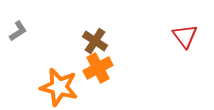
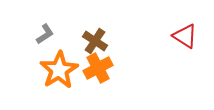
gray L-shape: moved 27 px right, 3 px down
red triangle: rotated 20 degrees counterclockwise
orange star: moved 17 px up; rotated 27 degrees clockwise
